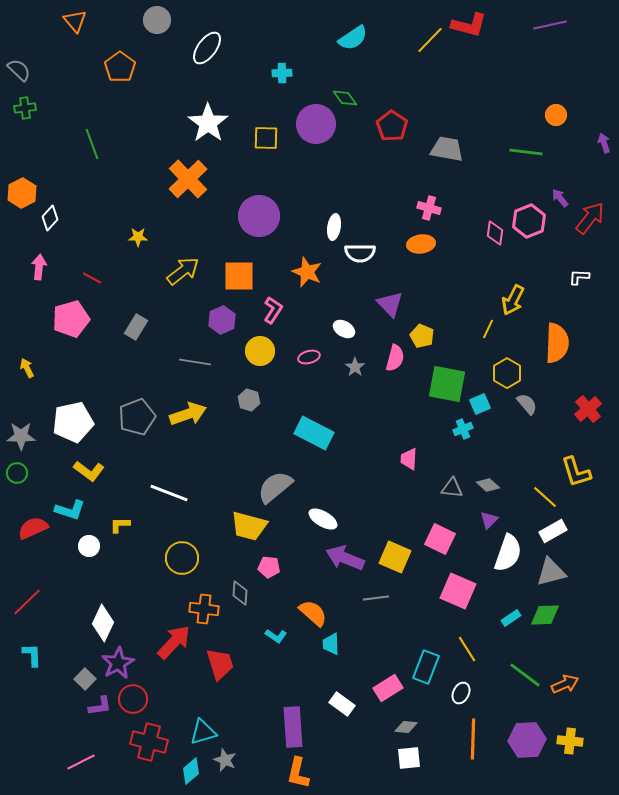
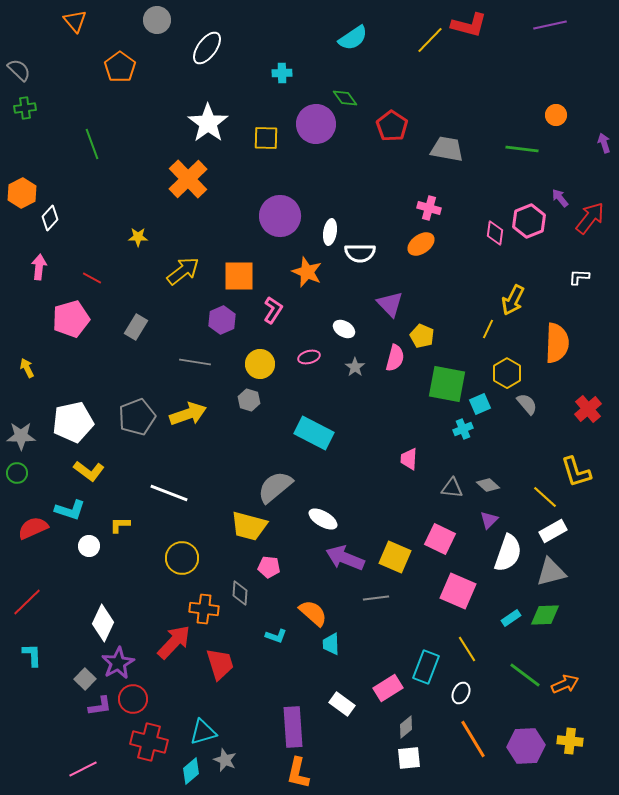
green line at (526, 152): moved 4 px left, 3 px up
purple circle at (259, 216): moved 21 px right
white ellipse at (334, 227): moved 4 px left, 5 px down
orange ellipse at (421, 244): rotated 28 degrees counterclockwise
yellow circle at (260, 351): moved 13 px down
cyan L-shape at (276, 636): rotated 15 degrees counterclockwise
gray diamond at (406, 727): rotated 45 degrees counterclockwise
orange line at (473, 739): rotated 33 degrees counterclockwise
purple hexagon at (527, 740): moved 1 px left, 6 px down
pink line at (81, 762): moved 2 px right, 7 px down
